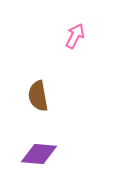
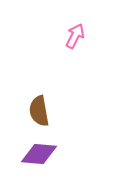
brown semicircle: moved 1 px right, 15 px down
